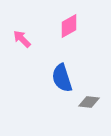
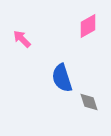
pink diamond: moved 19 px right
gray diamond: rotated 65 degrees clockwise
